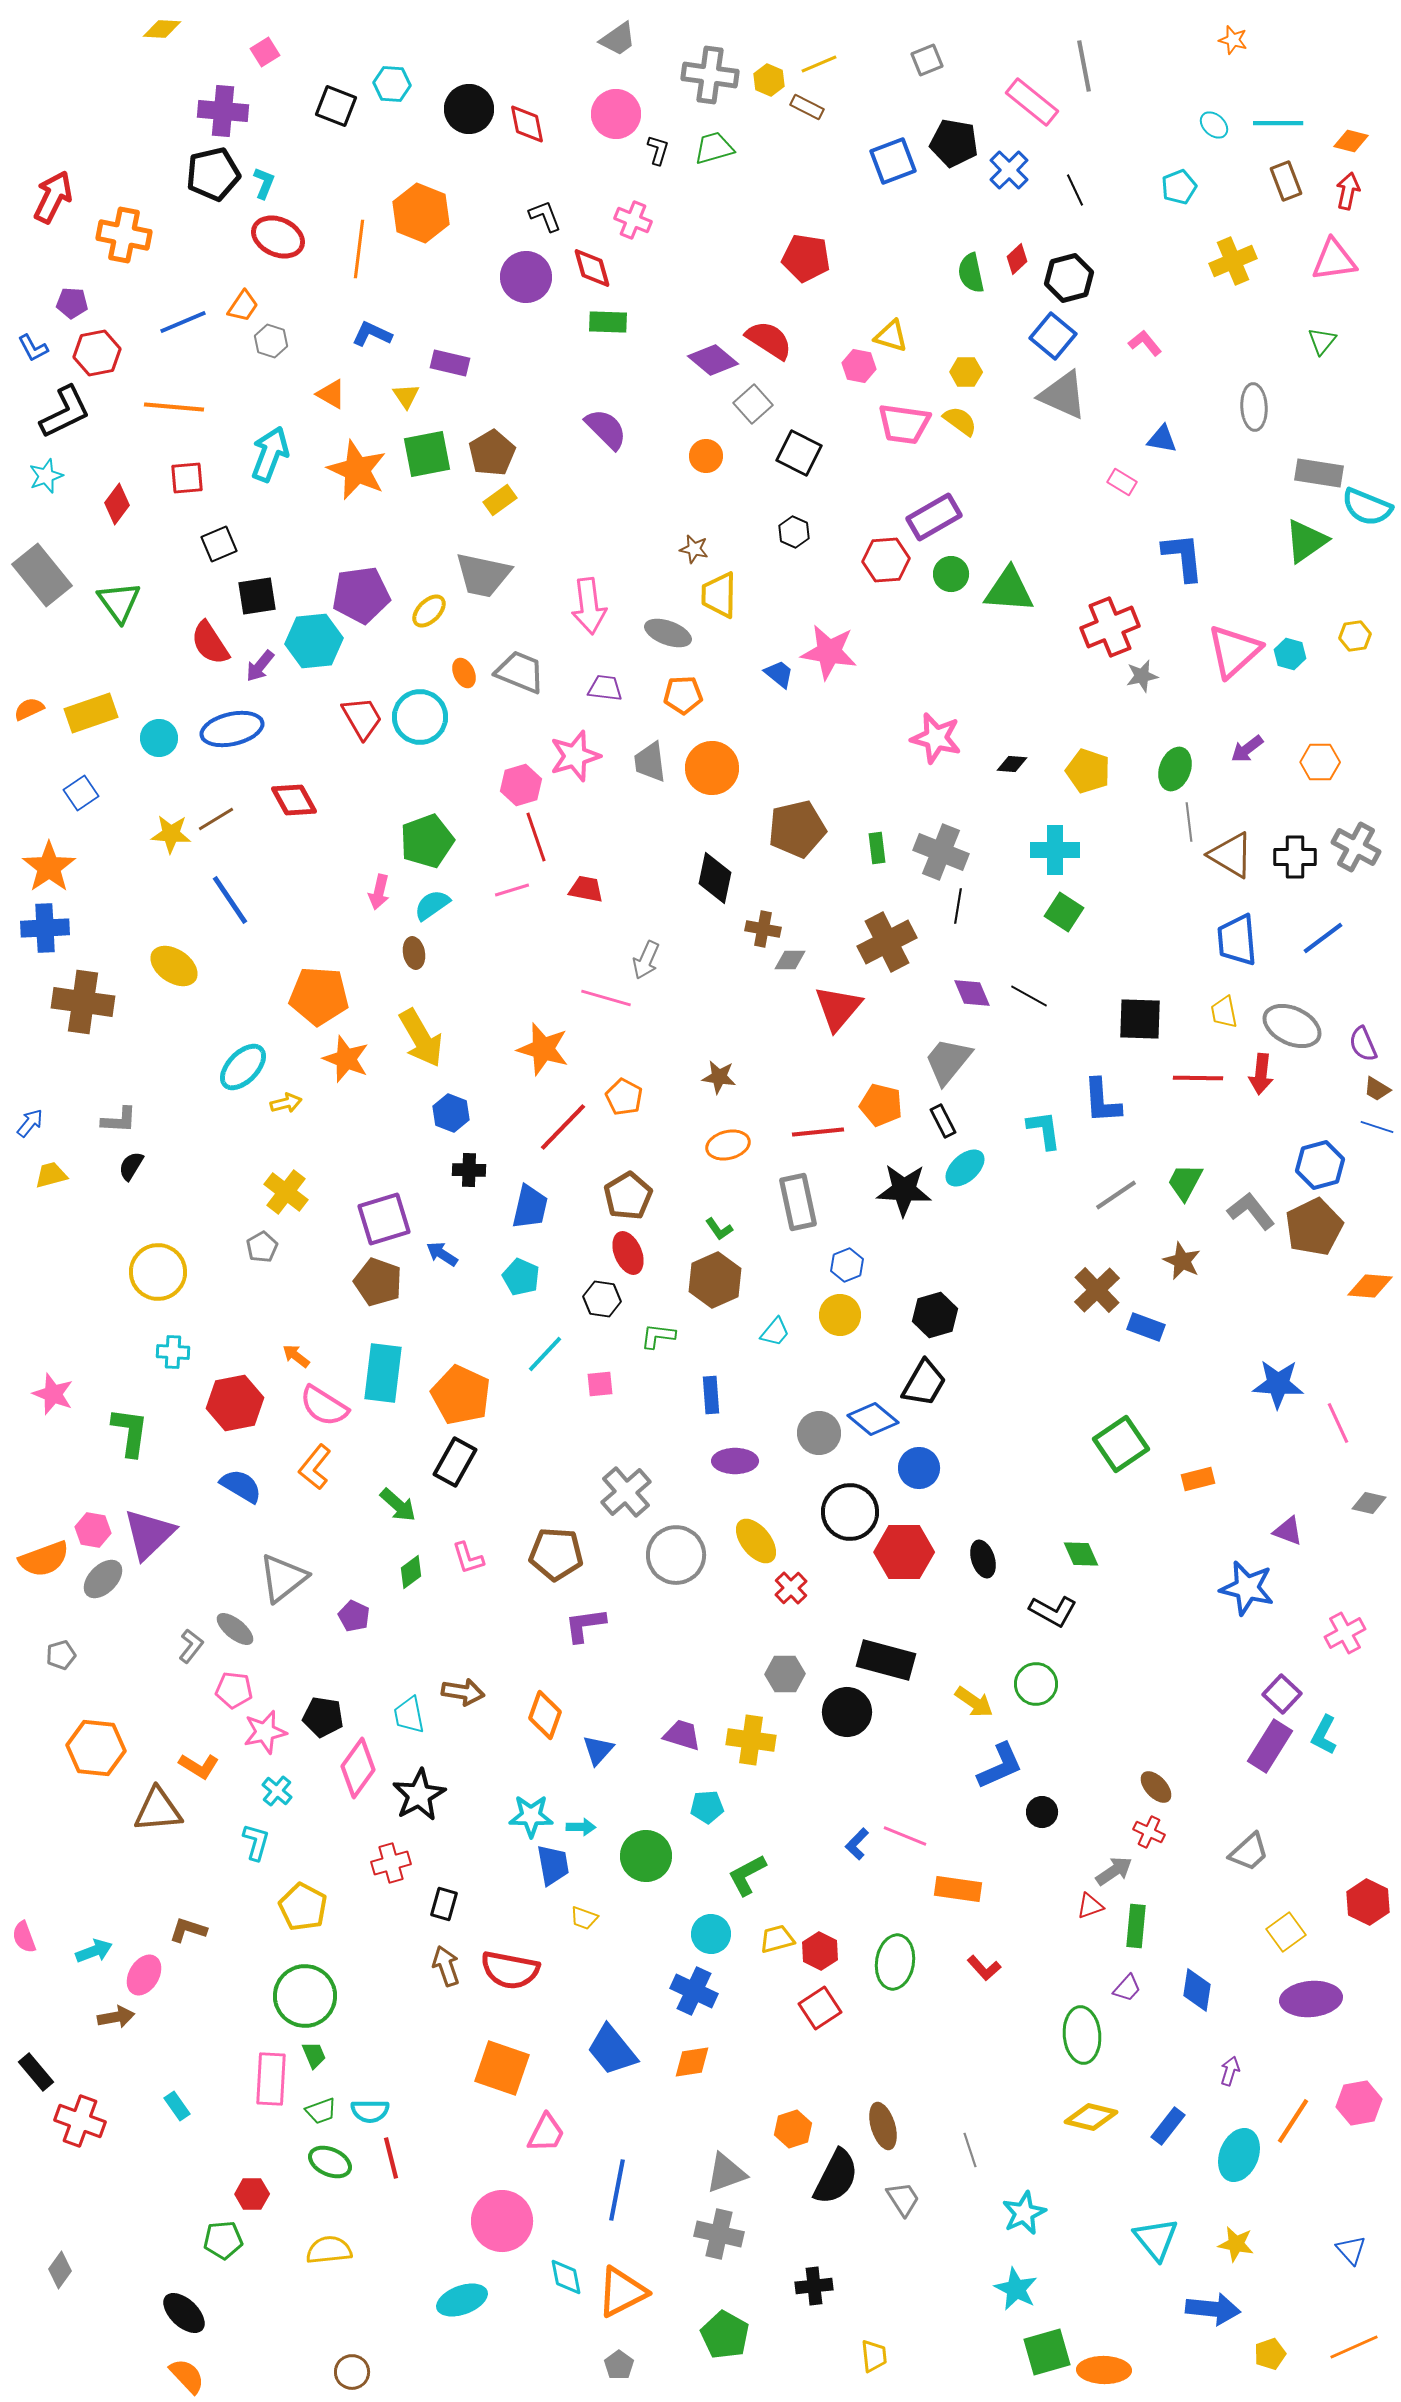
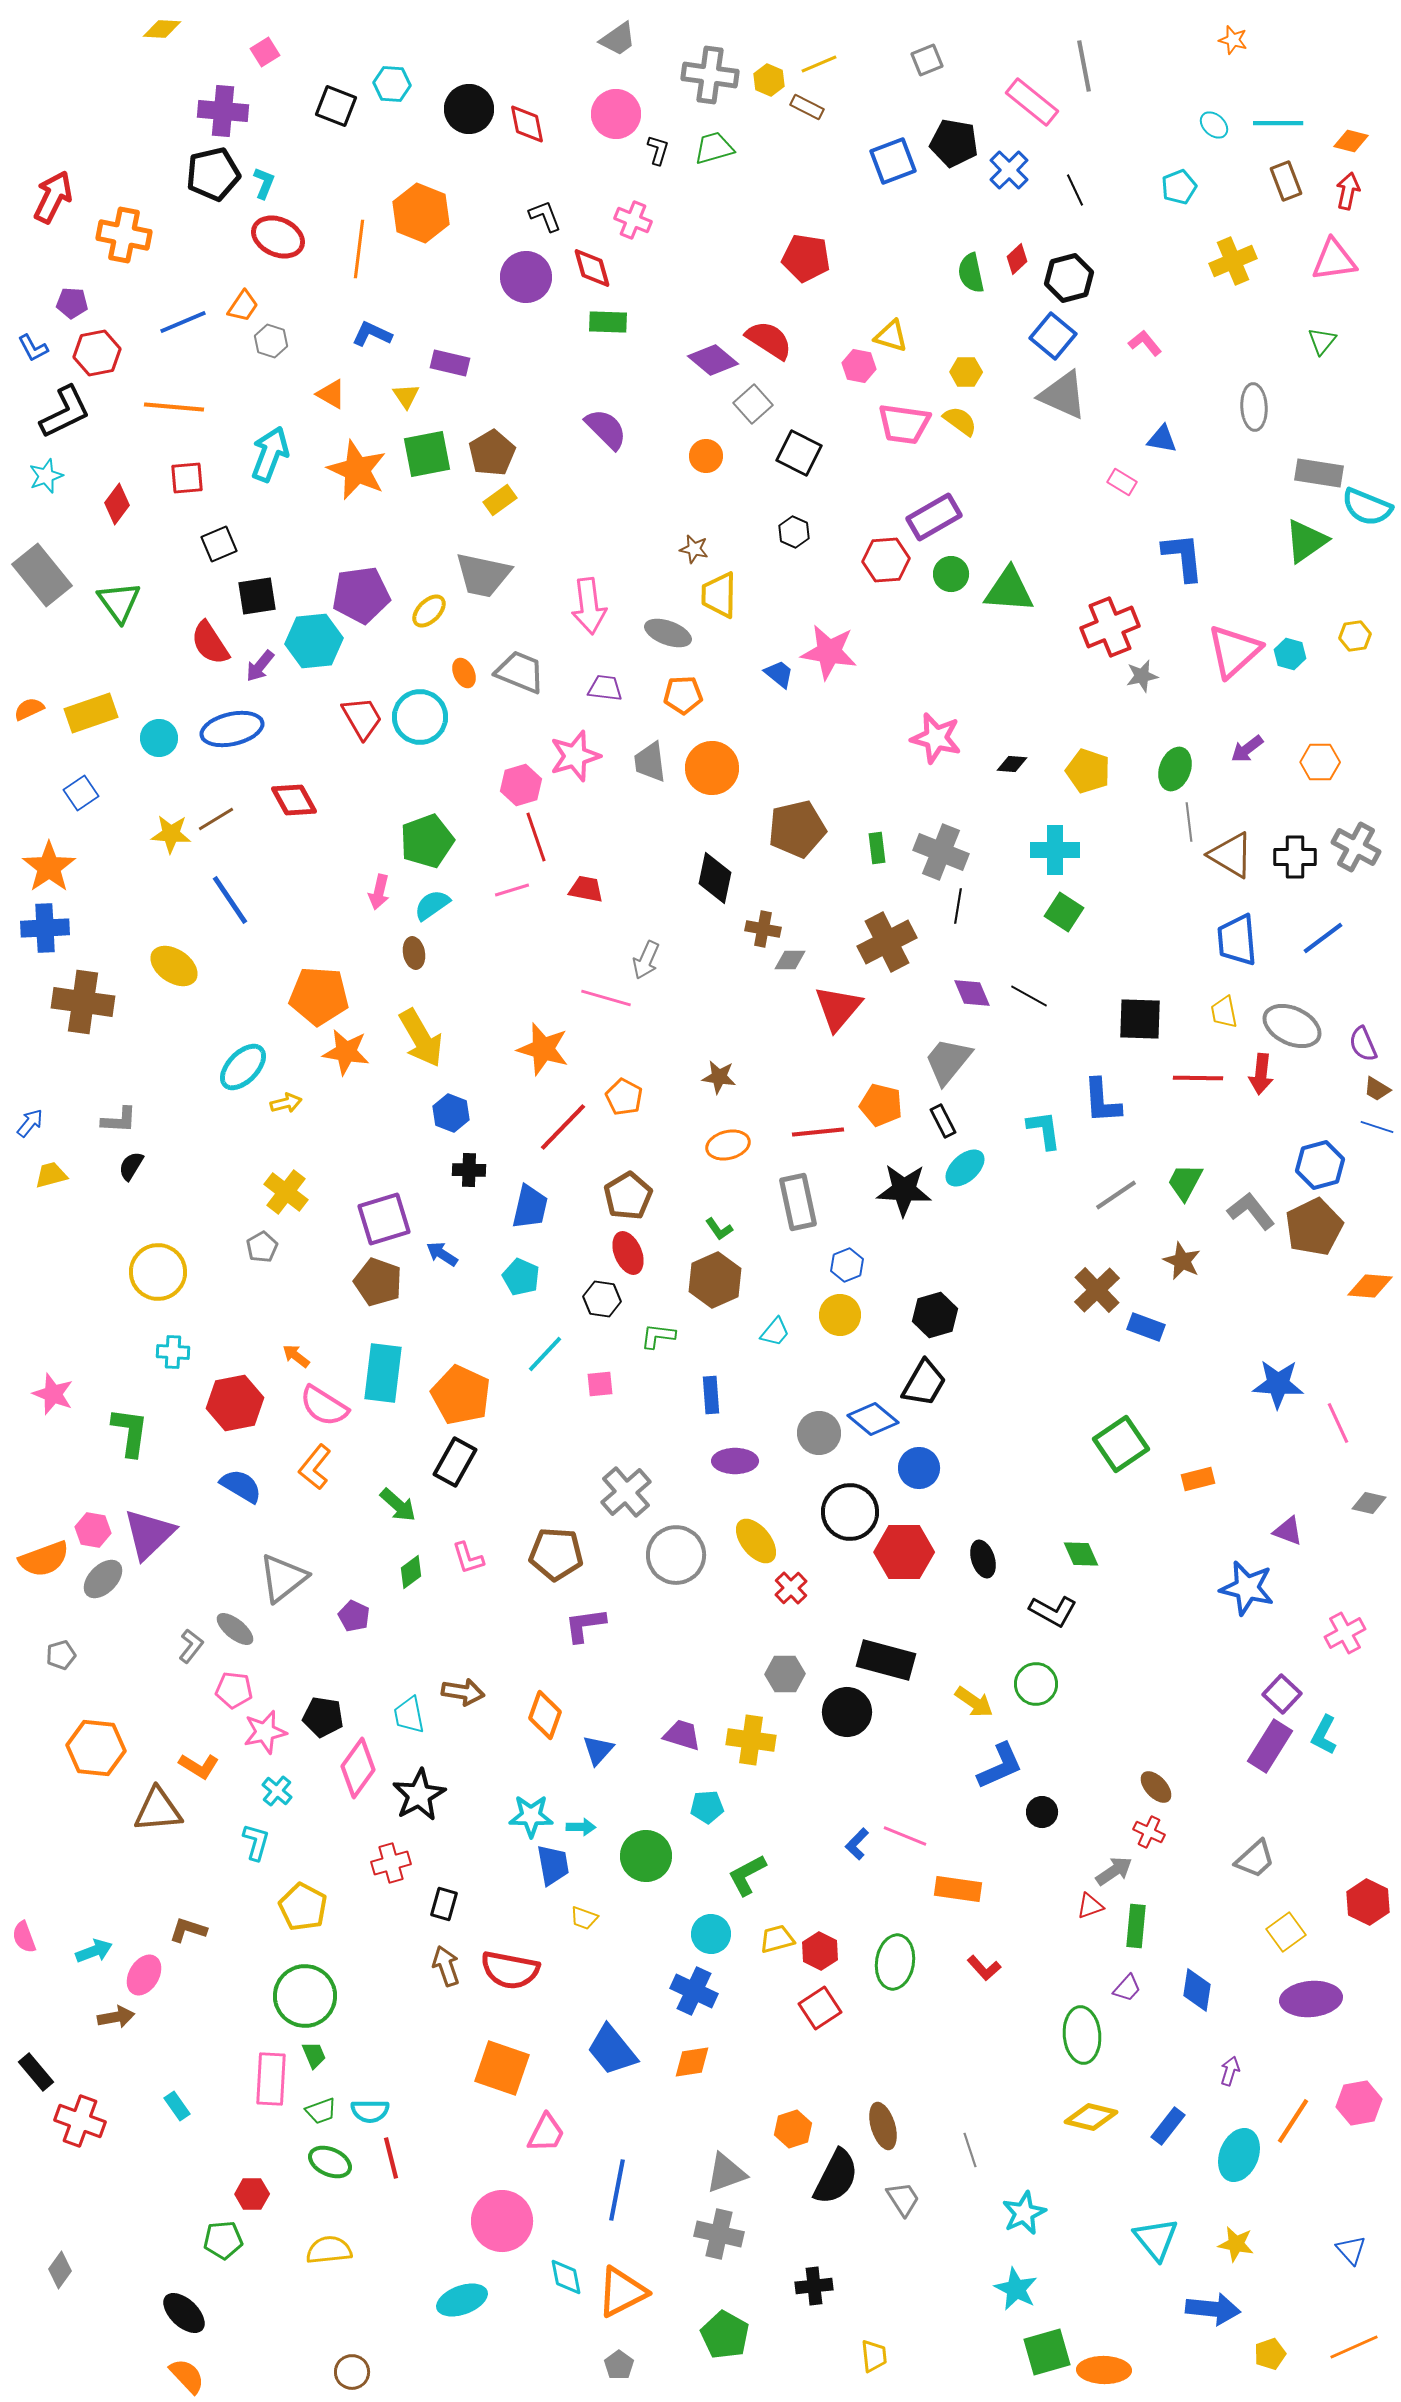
orange star at (346, 1059): moved 7 px up; rotated 12 degrees counterclockwise
gray trapezoid at (1249, 1852): moved 6 px right, 7 px down
